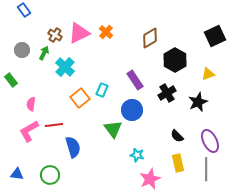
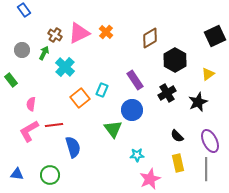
yellow triangle: rotated 16 degrees counterclockwise
cyan star: rotated 16 degrees counterclockwise
